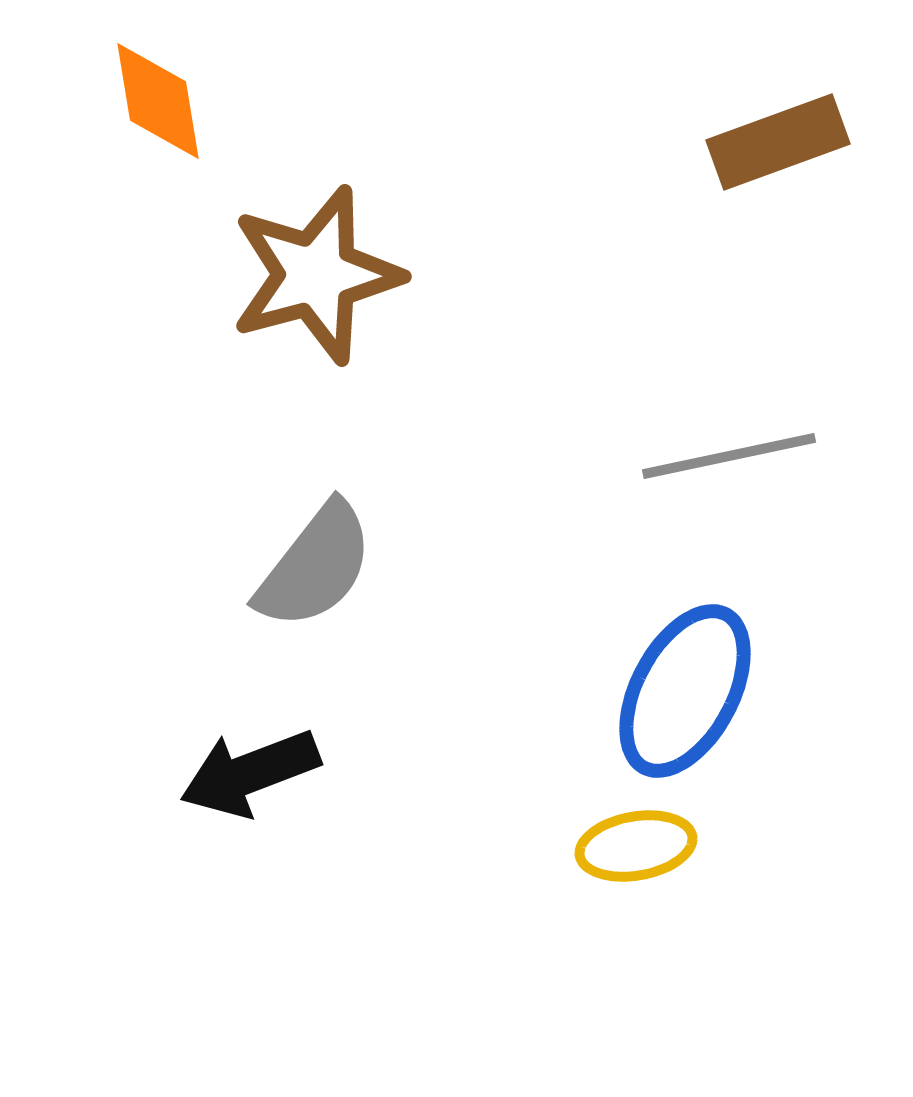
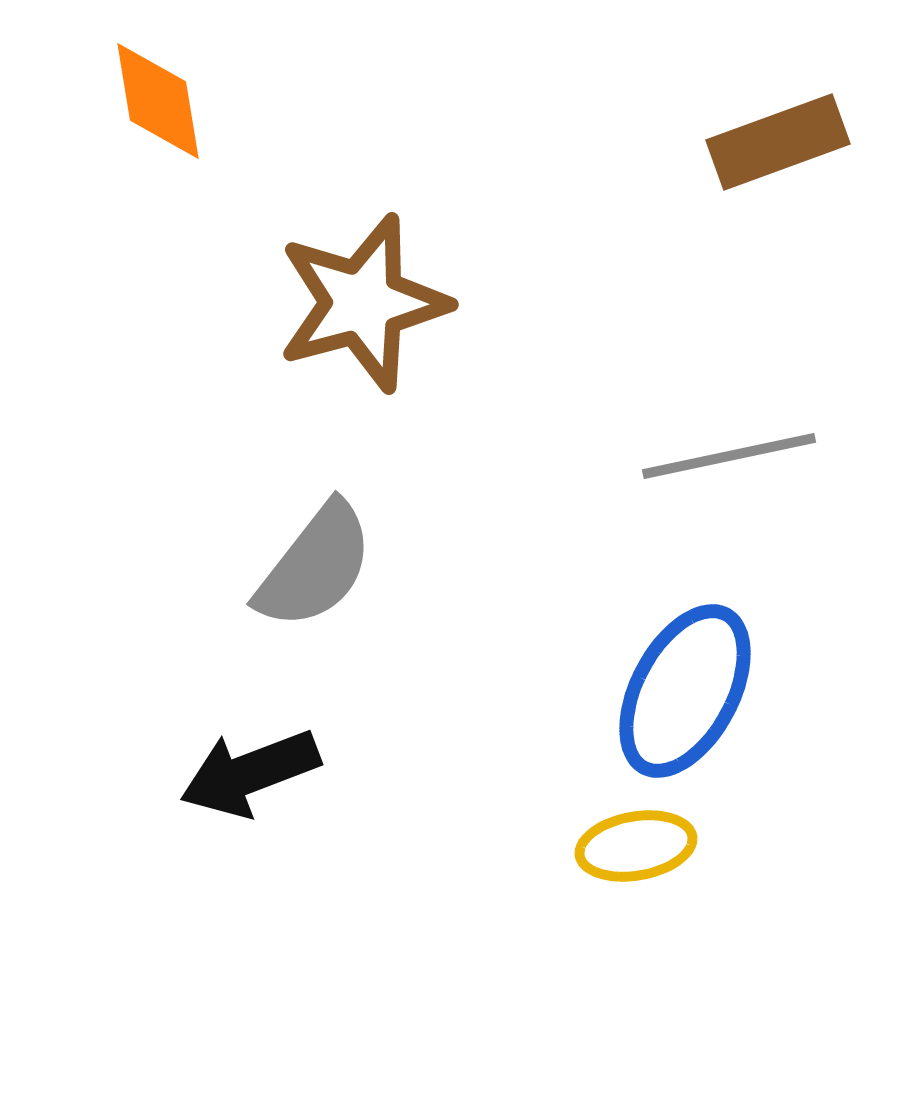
brown star: moved 47 px right, 28 px down
